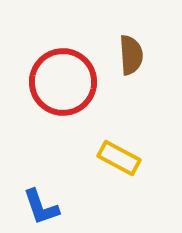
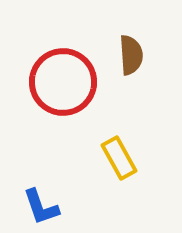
yellow rectangle: rotated 33 degrees clockwise
